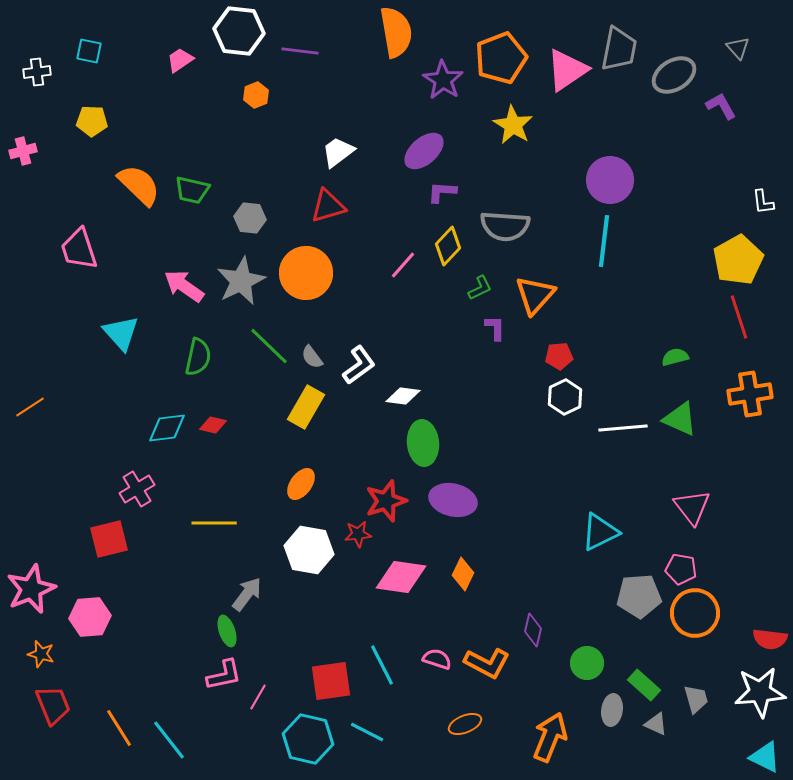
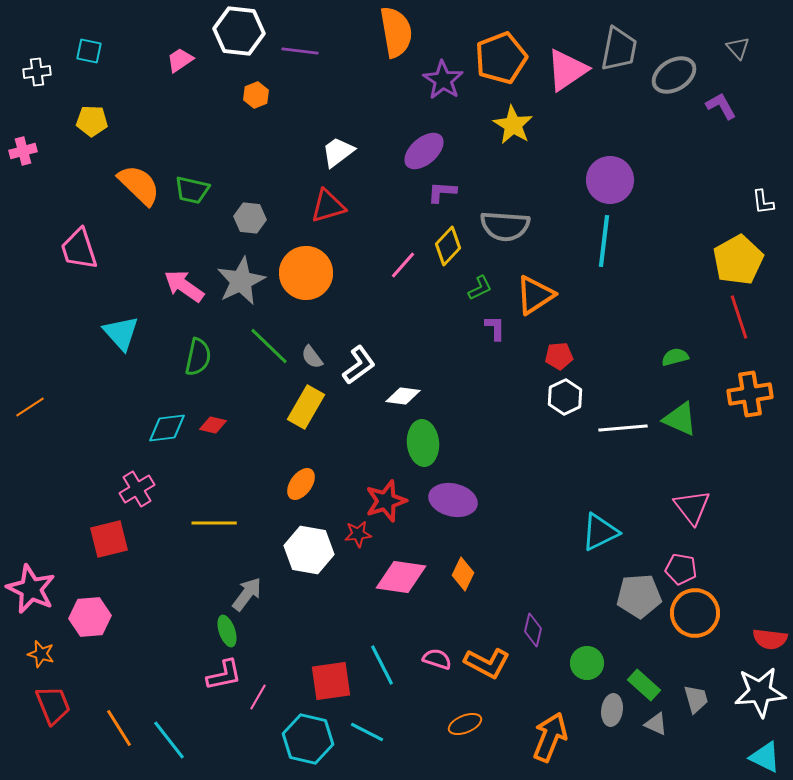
orange triangle at (535, 295): rotated 15 degrees clockwise
pink star at (31, 589): rotated 24 degrees counterclockwise
